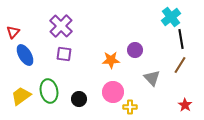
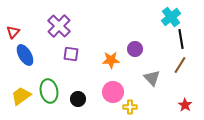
purple cross: moved 2 px left
purple circle: moved 1 px up
purple square: moved 7 px right
black circle: moved 1 px left
